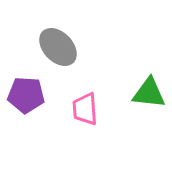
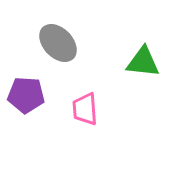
gray ellipse: moved 4 px up
green triangle: moved 6 px left, 31 px up
